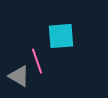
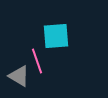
cyan square: moved 5 px left
